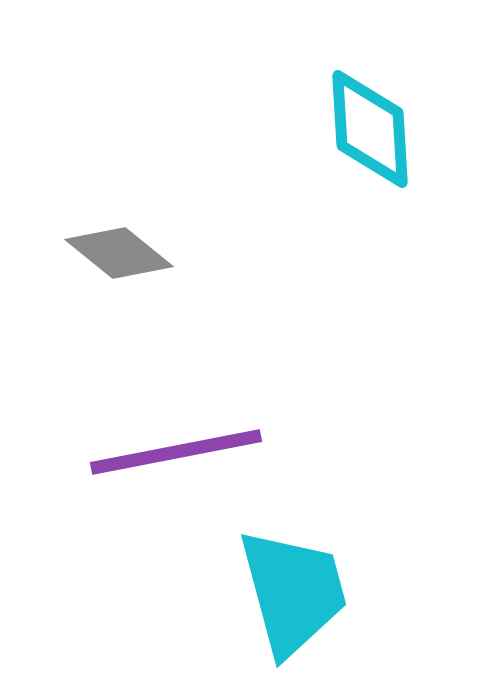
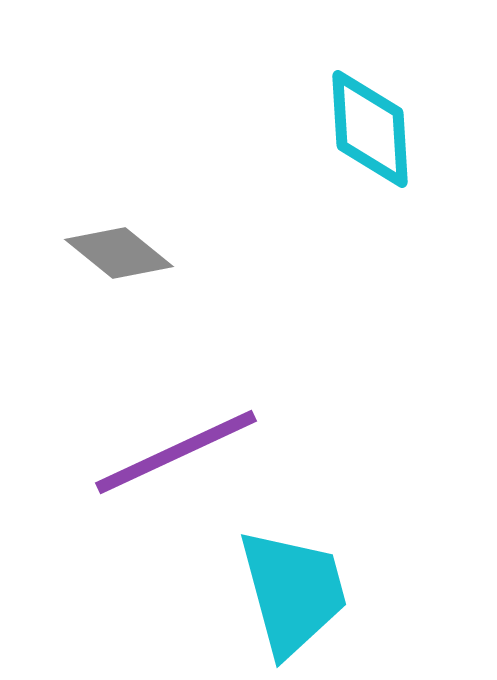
purple line: rotated 14 degrees counterclockwise
